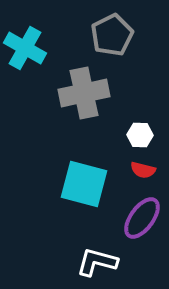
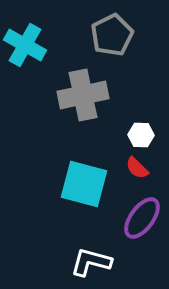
cyan cross: moved 3 px up
gray cross: moved 1 px left, 2 px down
white hexagon: moved 1 px right
red semicircle: moved 6 px left, 2 px up; rotated 30 degrees clockwise
white L-shape: moved 6 px left
